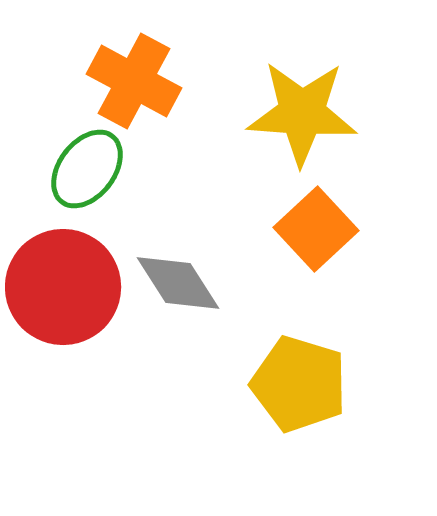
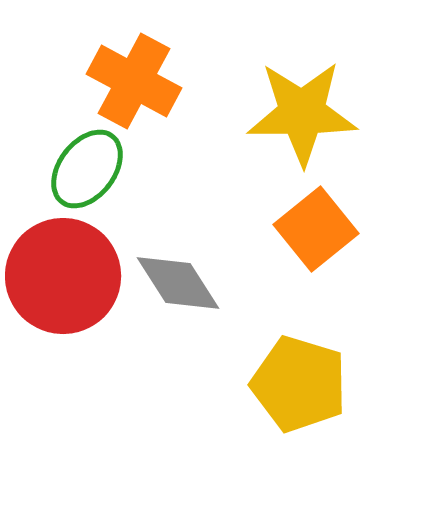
yellow star: rotated 4 degrees counterclockwise
orange square: rotated 4 degrees clockwise
red circle: moved 11 px up
